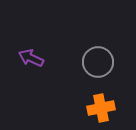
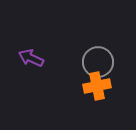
orange cross: moved 4 px left, 22 px up
